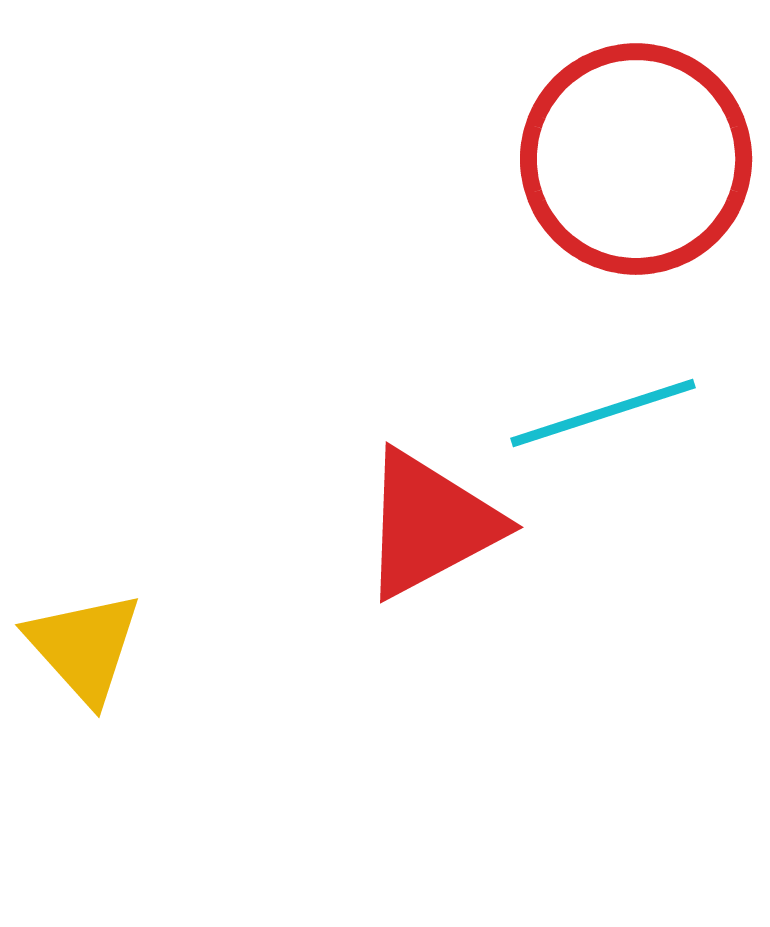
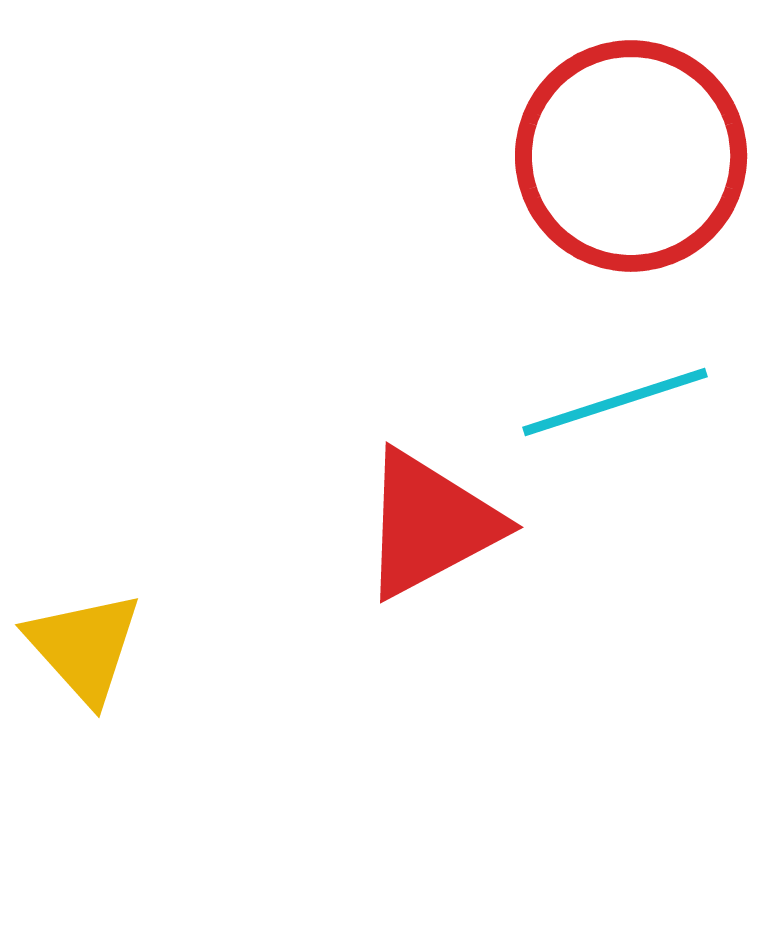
red circle: moved 5 px left, 3 px up
cyan line: moved 12 px right, 11 px up
